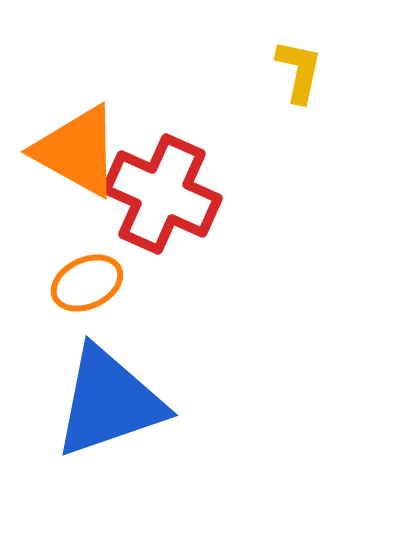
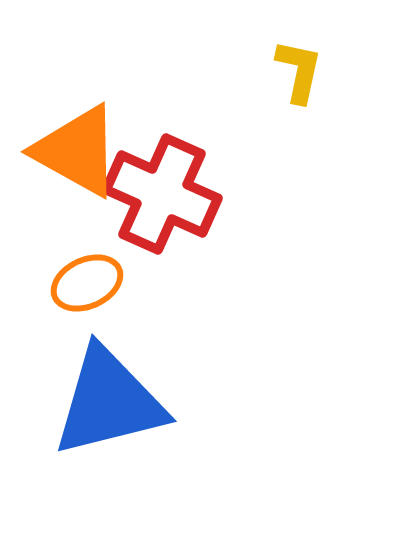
blue triangle: rotated 5 degrees clockwise
